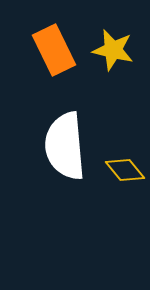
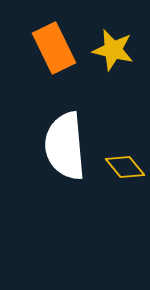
orange rectangle: moved 2 px up
yellow diamond: moved 3 px up
